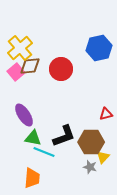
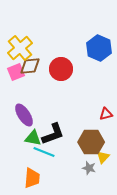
blue hexagon: rotated 25 degrees counterclockwise
pink square: rotated 18 degrees clockwise
black L-shape: moved 11 px left, 2 px up
gray star: moved 1 px left, 1 px down
